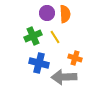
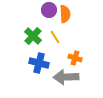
purple circle: moved 2 px right, 3 px up
green cross: rotated 24 degrees counterclockwise
gray arrow: moved 2 px right
